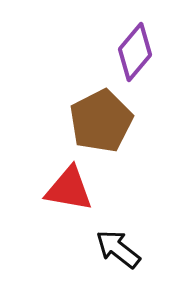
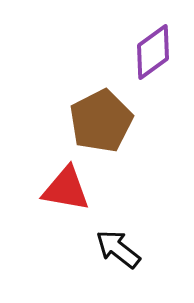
purple diamond: moved 18 px right; rotated 14 degrees clockwise
red triangle: moved 3 px left
